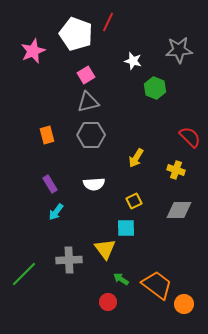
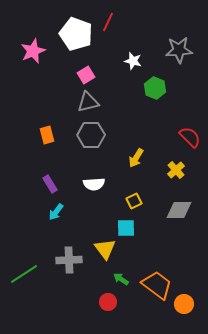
yellow cross: rotated 30 degrees clockwise
green line: rotated 12 degrees clockwise
